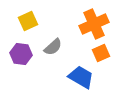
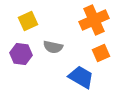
orange cross: moved 4 px up
gray semicircle: rotated 54 degrees clockwise
